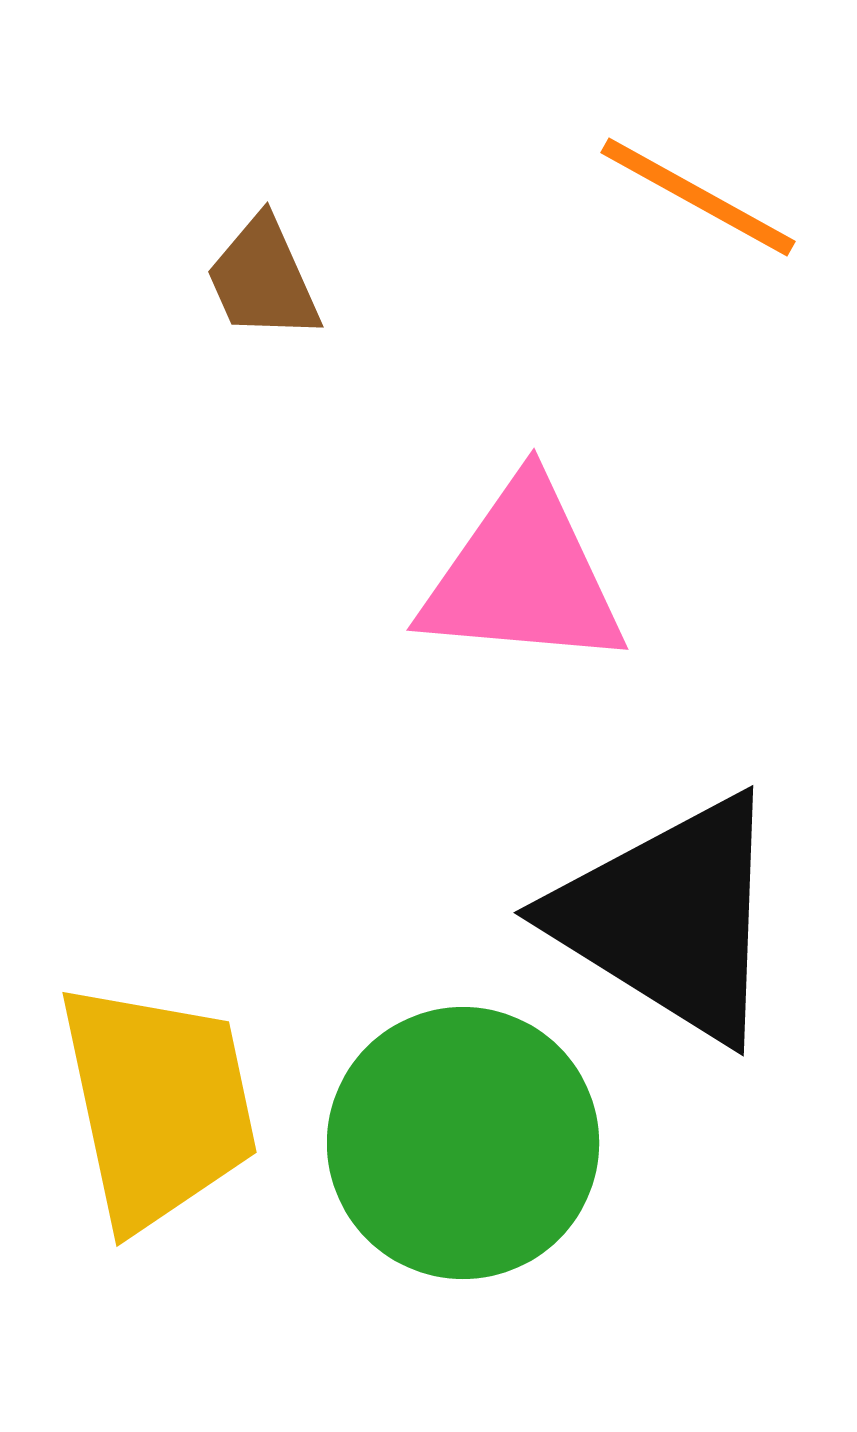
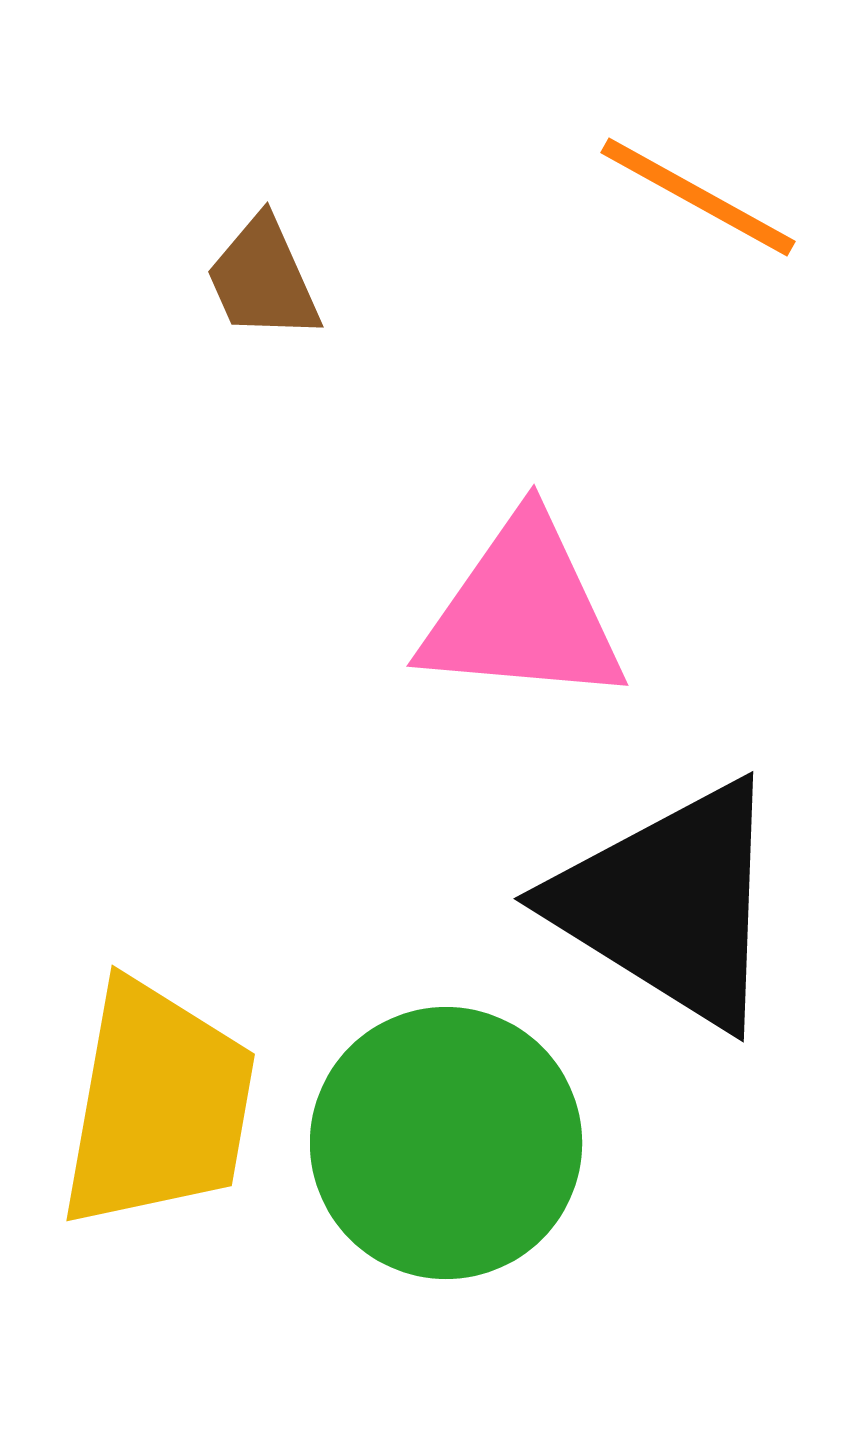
pink triangle: moved 36 px down
black triangle: moved 14 px up
yellow trapezoid: rotated 22 degrees clockwise
green circle: moved 17 px left
